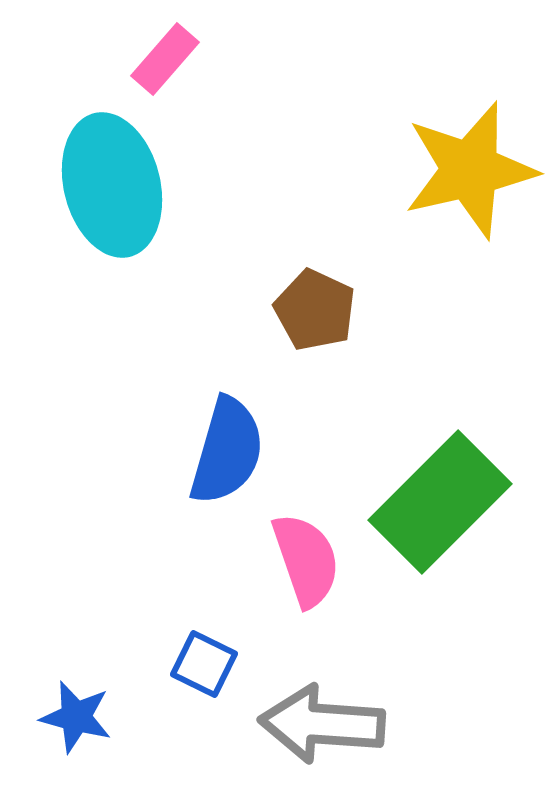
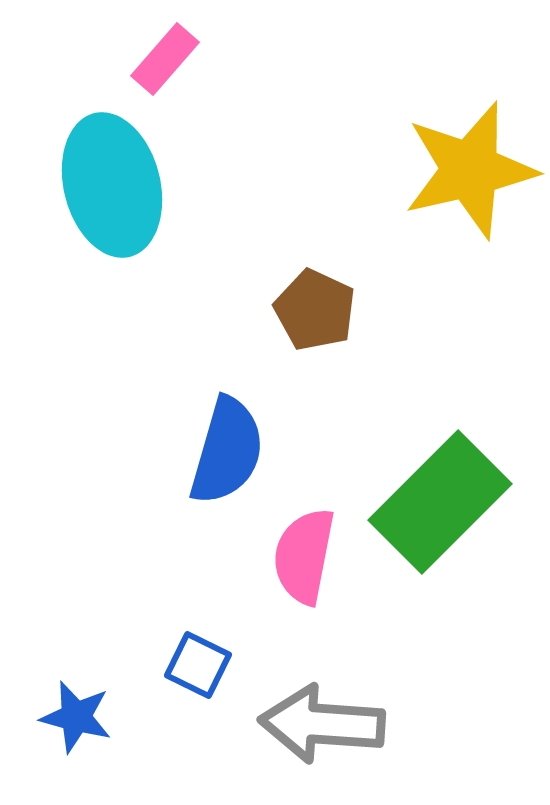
pink semicircle: moved 2 px left, 4 px up; rotated 150 degrees counterclockwise
blue square: moved 6 px left, 1 px down
